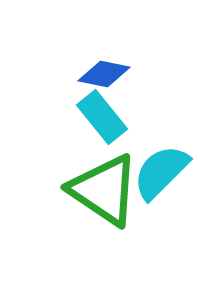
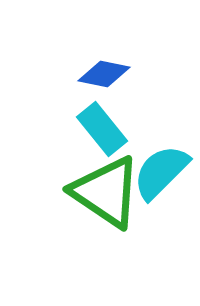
cyan rectangle: moved 12 px down
green triangle: moved 2 px right, 2 px down
